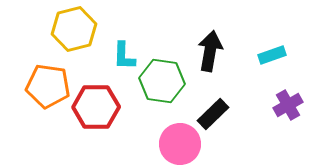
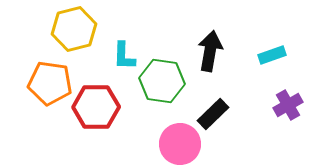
orange pentagon: moved 2 px right, 3 px up
